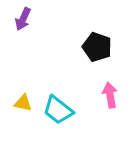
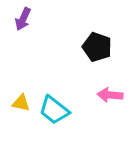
pink arrow: rotated 75 degrees counterclockwise
yellow triangle: moved 2 px left
cyan trapezoid: moved 4 px left
